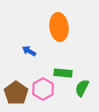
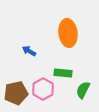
orange ellipse: moved 9 px right, 6 px down
green semicircle: moved 1 px right, 2 px down
brown pentagon: rotated 25 degrees clockwise
